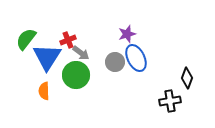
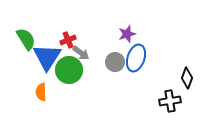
green semicircle: rotated 110 degrees clockwise
blue ellipse: rotated 44 degrees clockwise
green circle: moved 7 px left, 5 px up
orange semicircle: moved 3 px left, 1 px down
